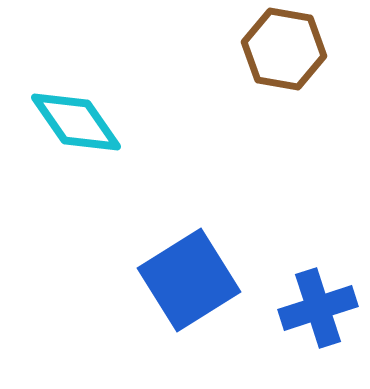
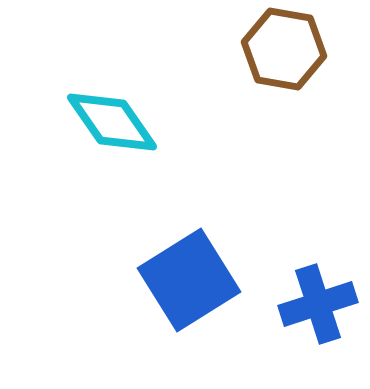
cyan diamond: moved 36 px right
blue cross: moved 4 px up
